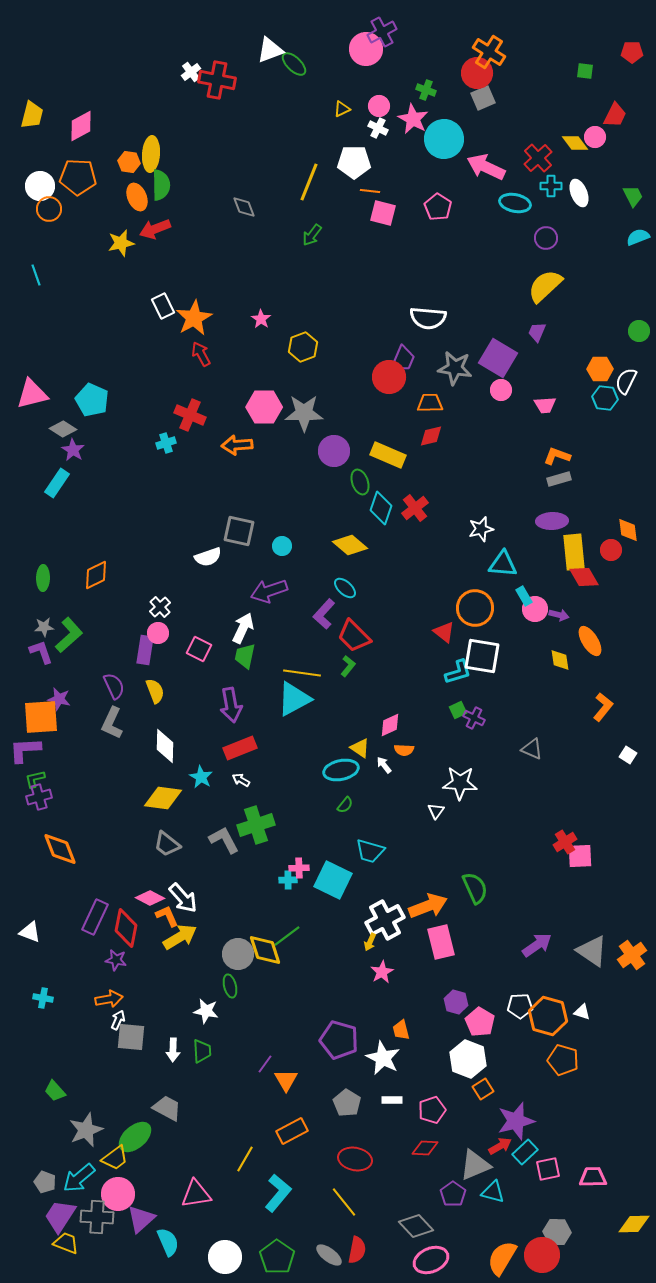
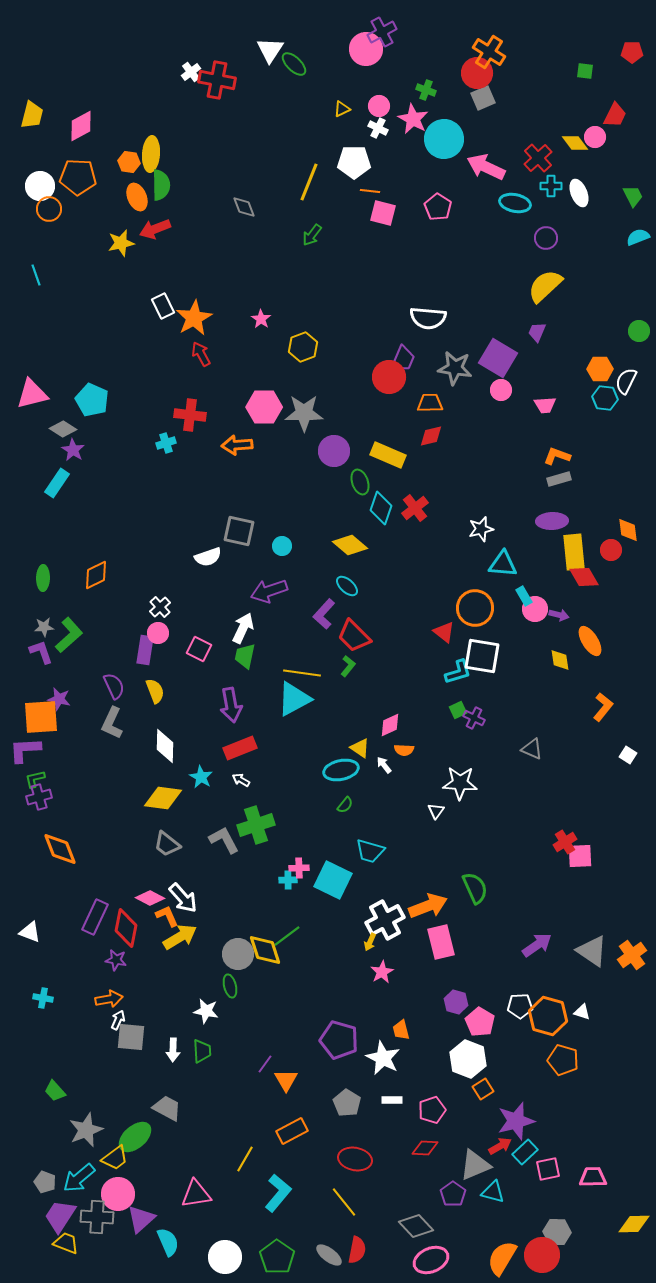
white triangle at (270, 50): rotated 36 degrees counterclockwise
red cross at (190, 415): rotated 16 degrees counterclockwise
cyan ellipse at (345, 588): moved 2 px right, 2 px up
